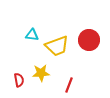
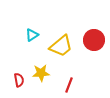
cyan triangle: rotated 40 degrees counterclockwise
red circle: moved 5 px right
yellow trapezoid: moved 4 px right; rotated 20 degrees counterclockwise
